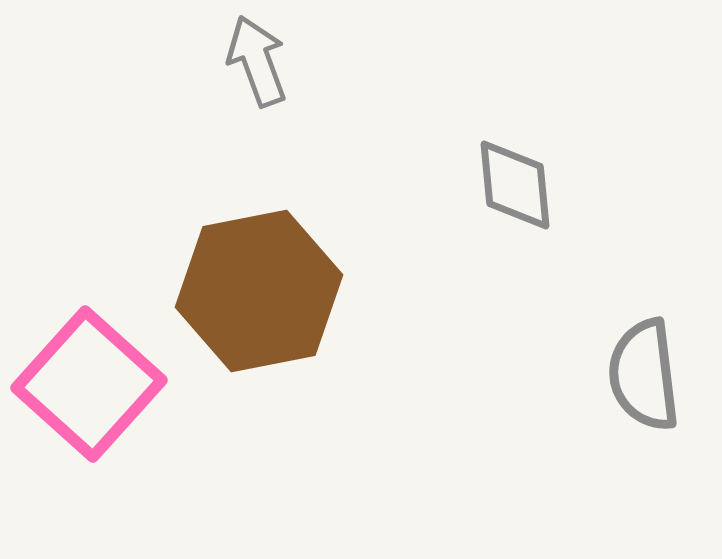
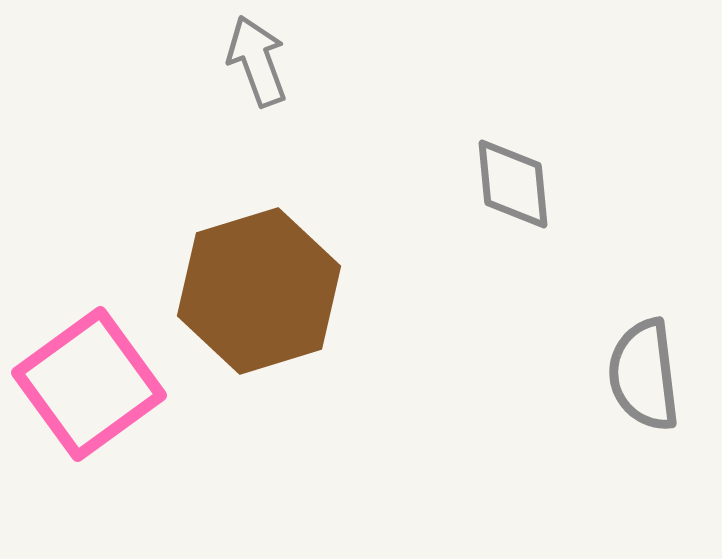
gray diamond: moved 2 px left, 1 px up
brown hexagon: rotated 6 degrees counterclockwise
pink square: rotated 12 degrees clockwise
